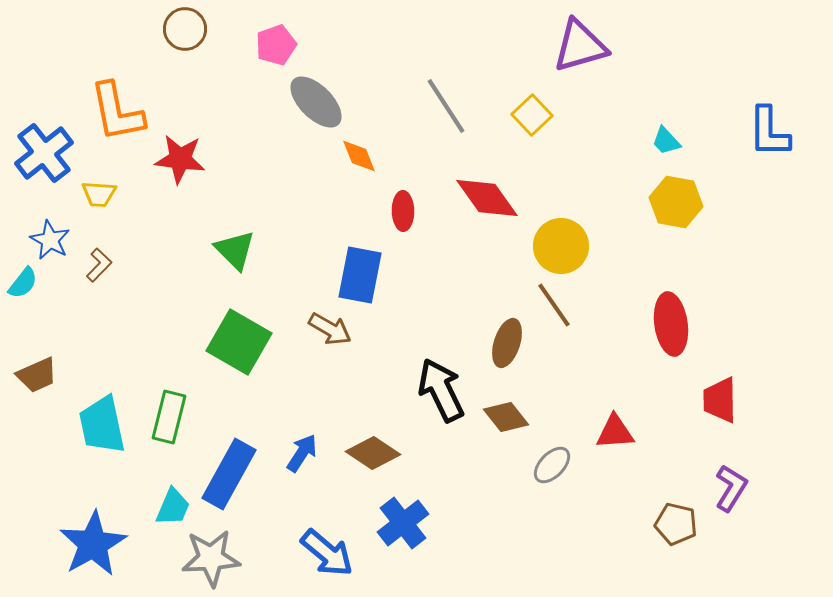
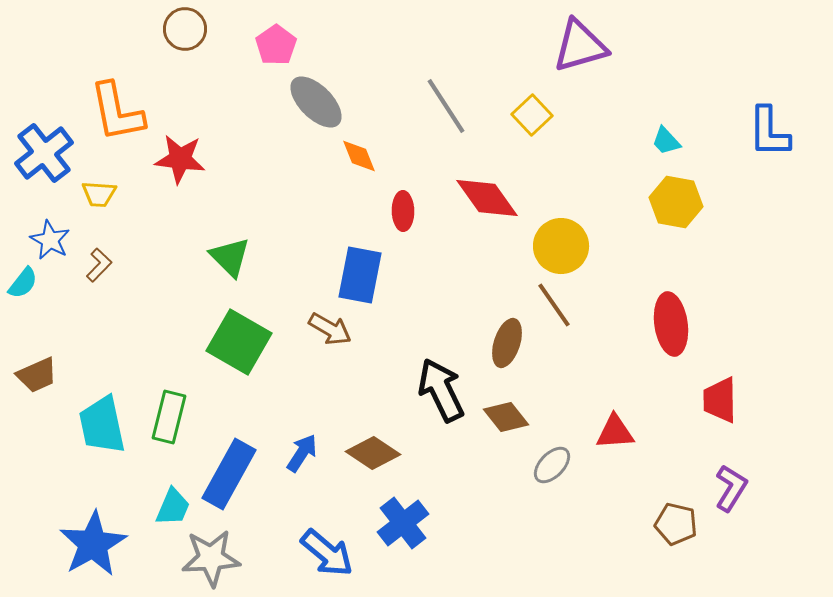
pink pentagon at (276, 45): rotated 15 degrees counterclockwise
green triangle at (235, 250): moved 5 px left, 7 px down
